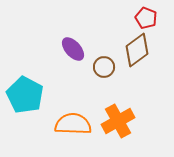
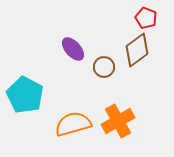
orange semicircle: rotated 18 degrees counterclockwise
